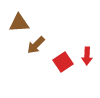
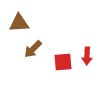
brown arrow: moved 3 px left, 4 px down
red square: rotated 30 degrees clockwise
